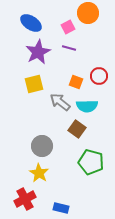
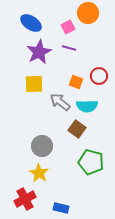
purple star: moved 1 px right
yellow square: rotated 12 degrees clockwise
